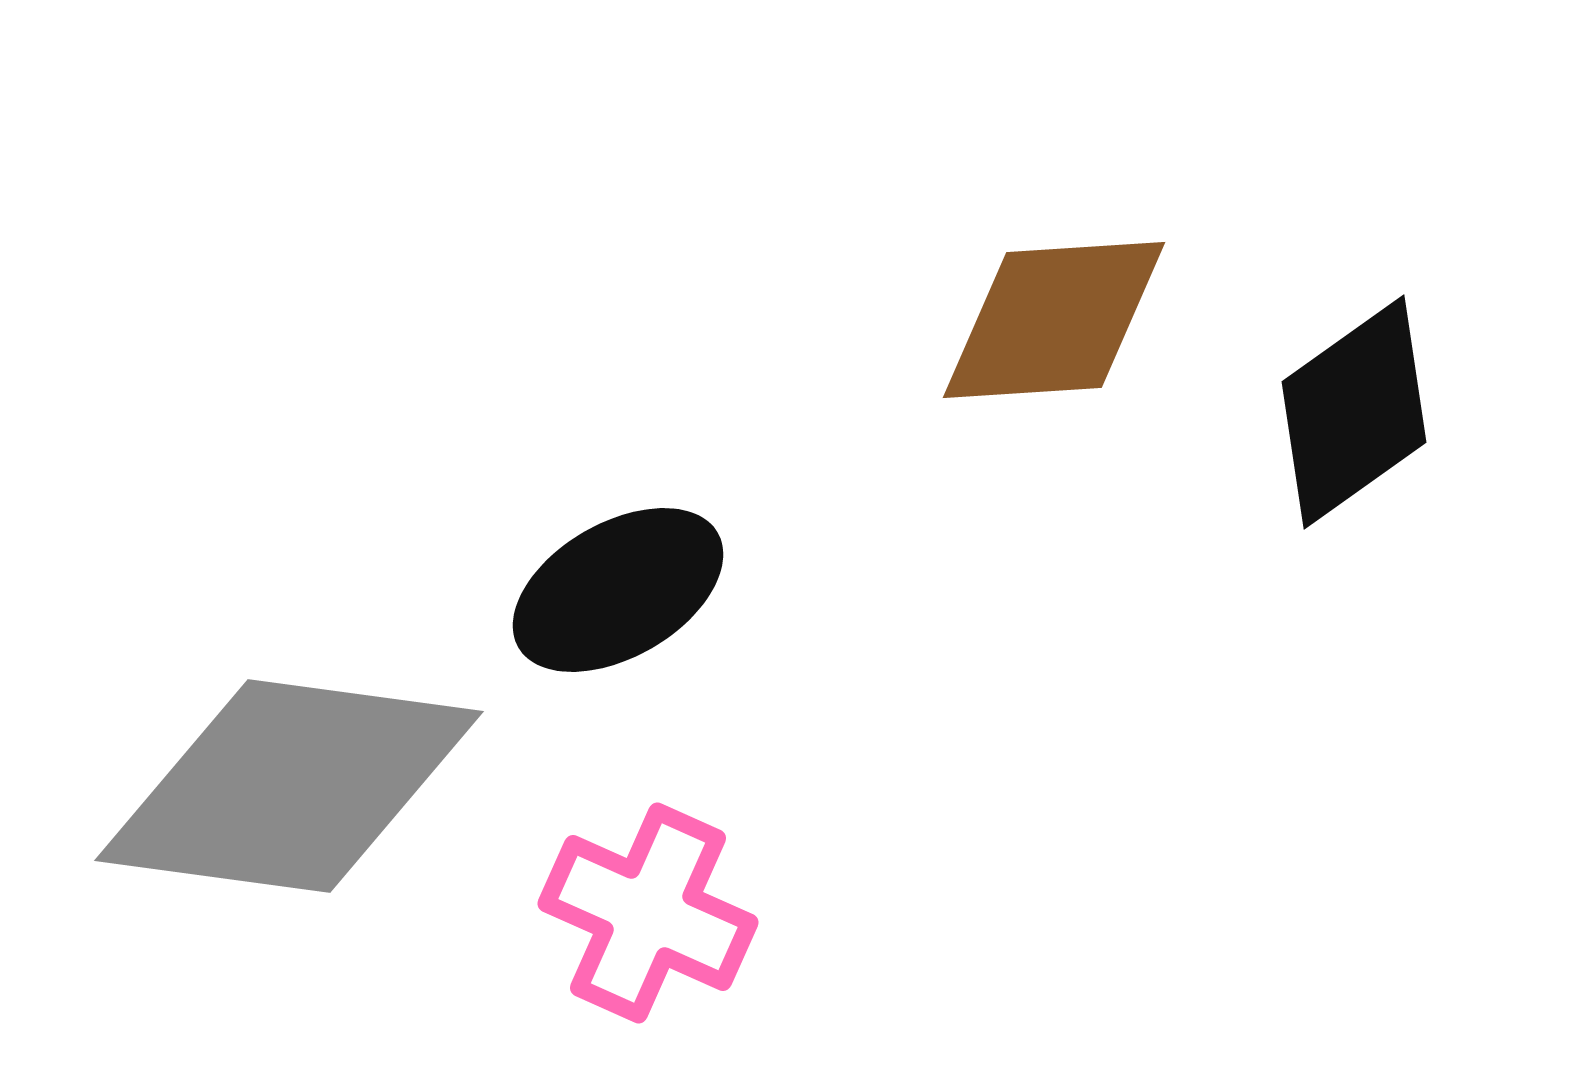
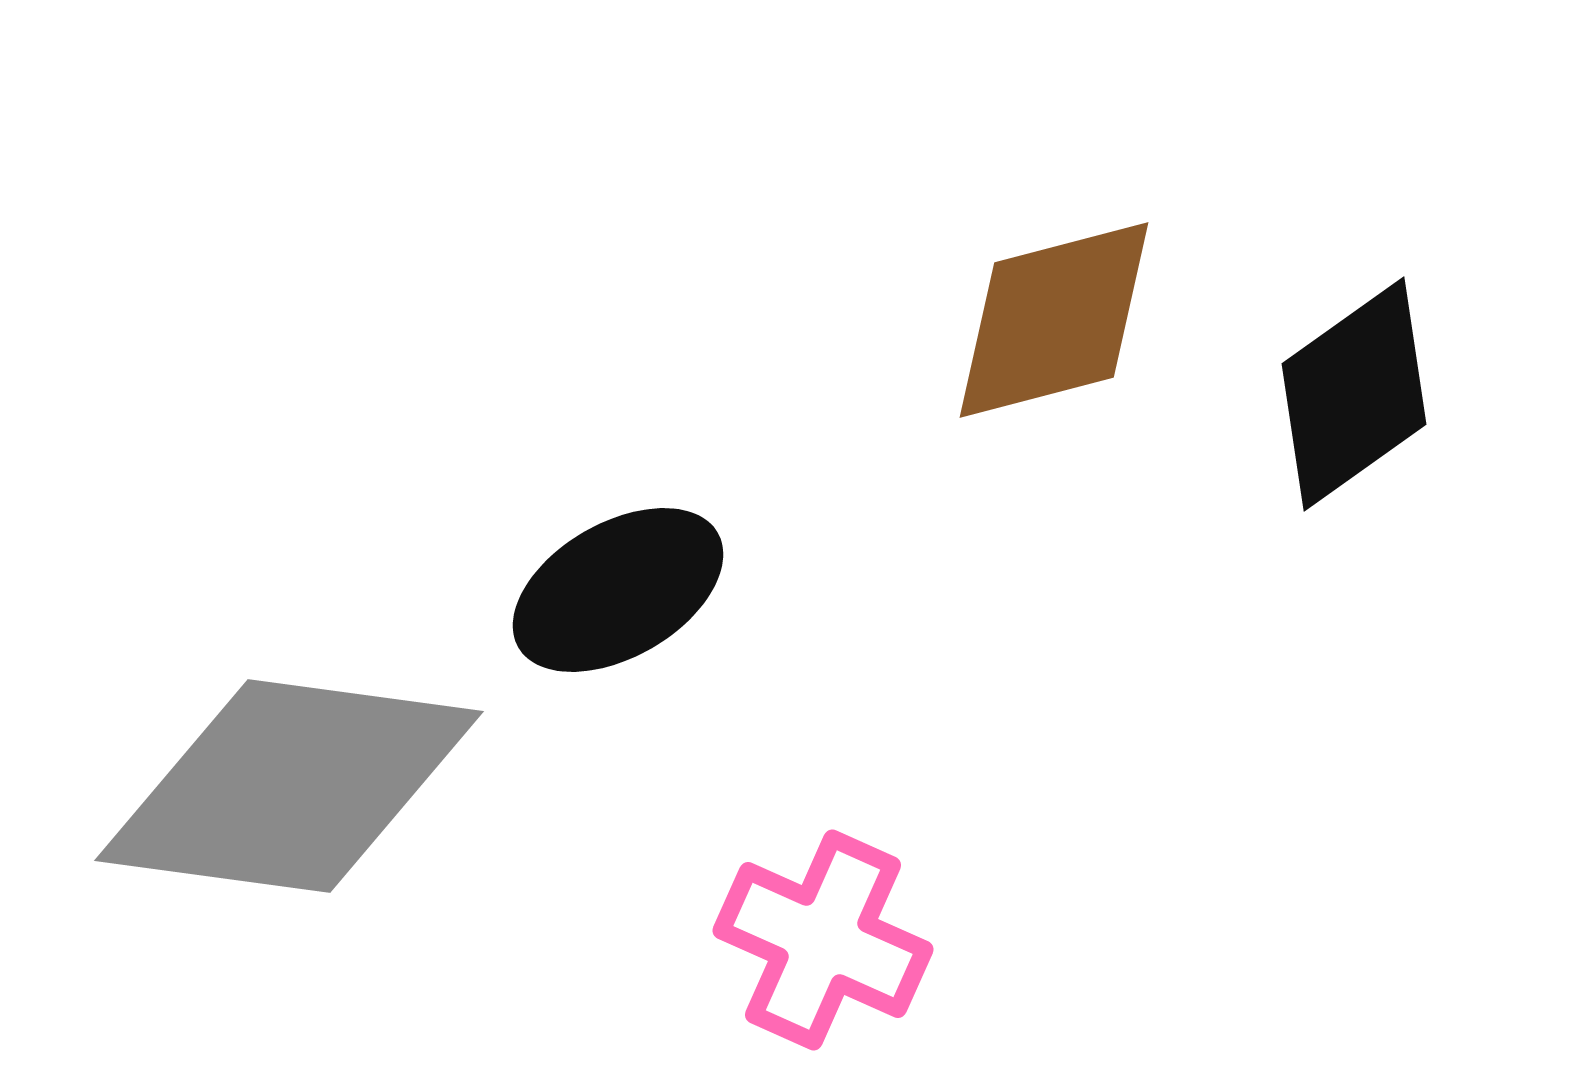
brown diamond: rotated 11 degrees counterclockwise
black diamond: moved 18 px up
pink cross: moved 175 px right, 27 px down
